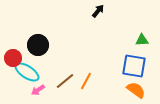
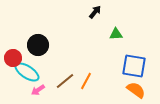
black arrow: moved 3 px left, 1 px down
green triangle: moved 26 px left, 6 px up
